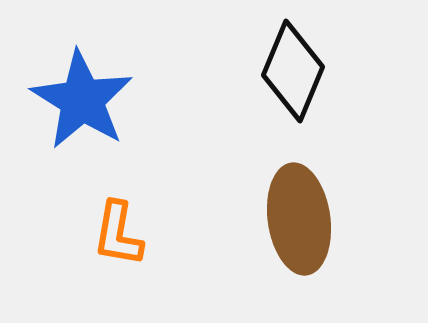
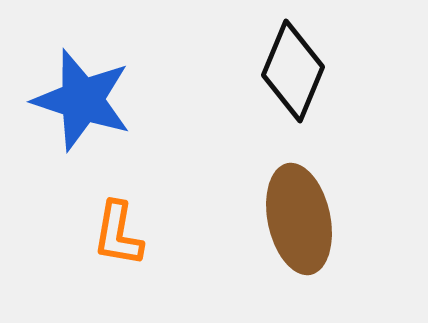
blue star: rotated 14 degrees counterclockwise
brown ellipse: rotated 4 degrees counterclockwise
